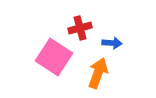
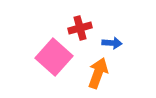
pink square: rotated 9 degrees clockwise
